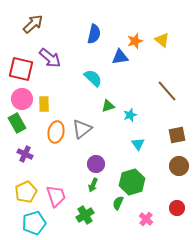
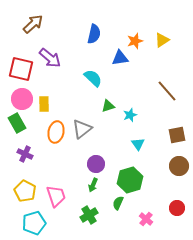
yellow triangle: rotated 49 degrees clockwise
blue triangle: moved 1 px down
green hexagon: moved 2 px left, 2 px up
yellow pentagon: moved 1 px left, 1 px up; rotated 20 degrees counterclockwise
green cross: moved 4 px right
